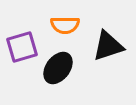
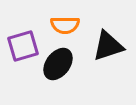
purple square: moved 1 px right, 1 px up
black ellipse: moved 4 px up
